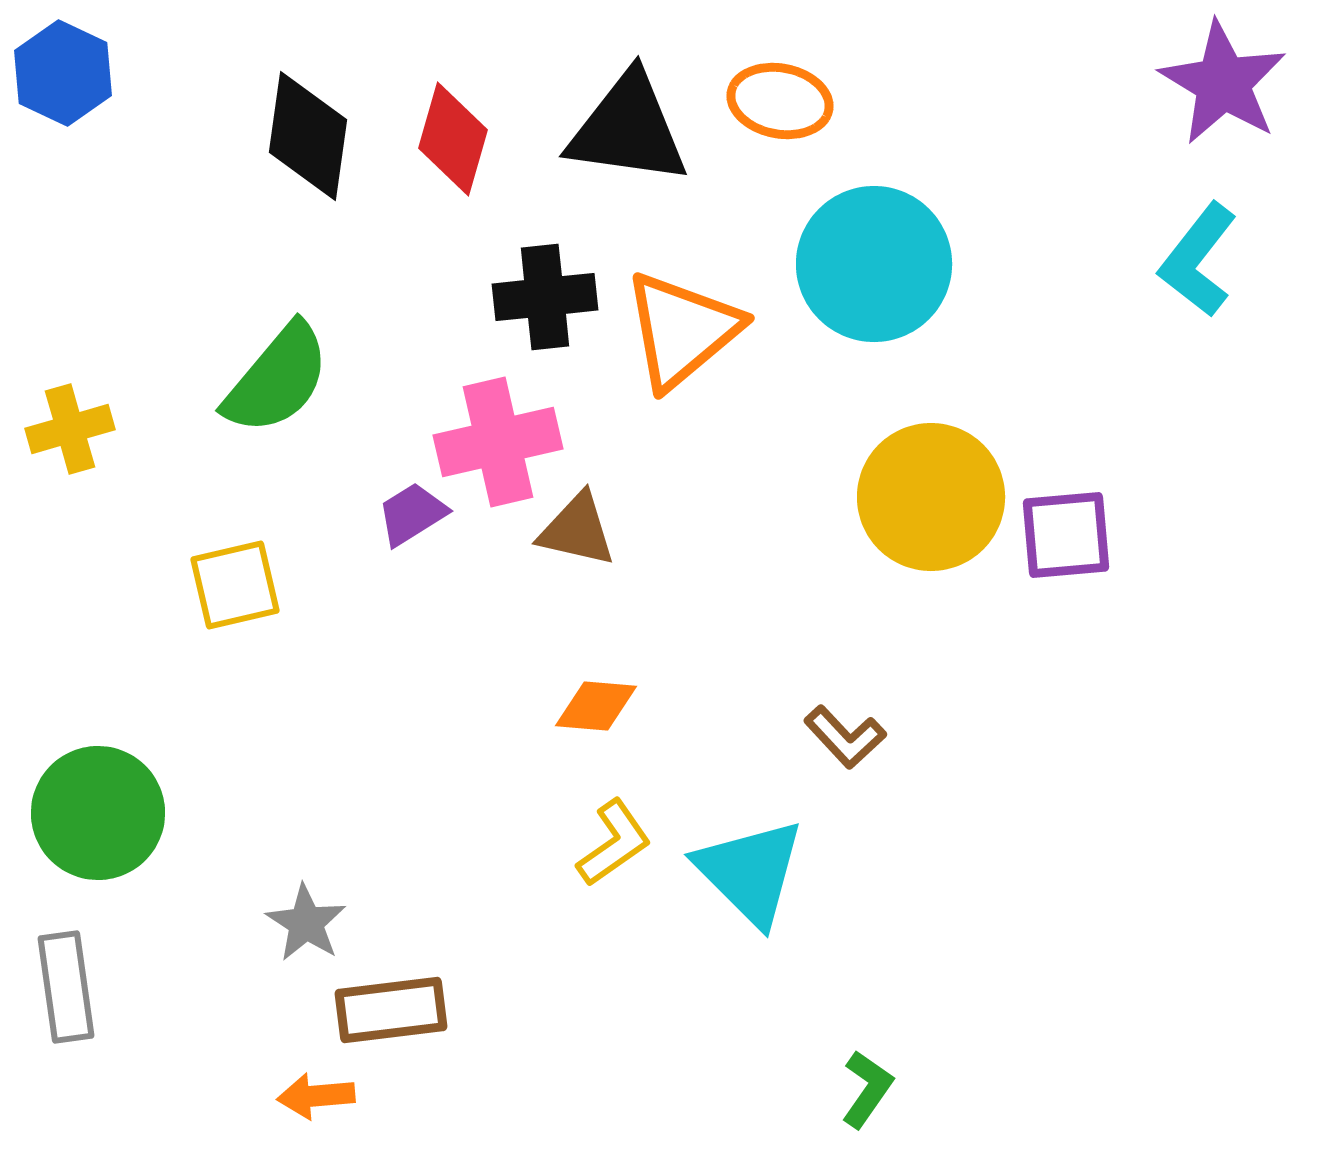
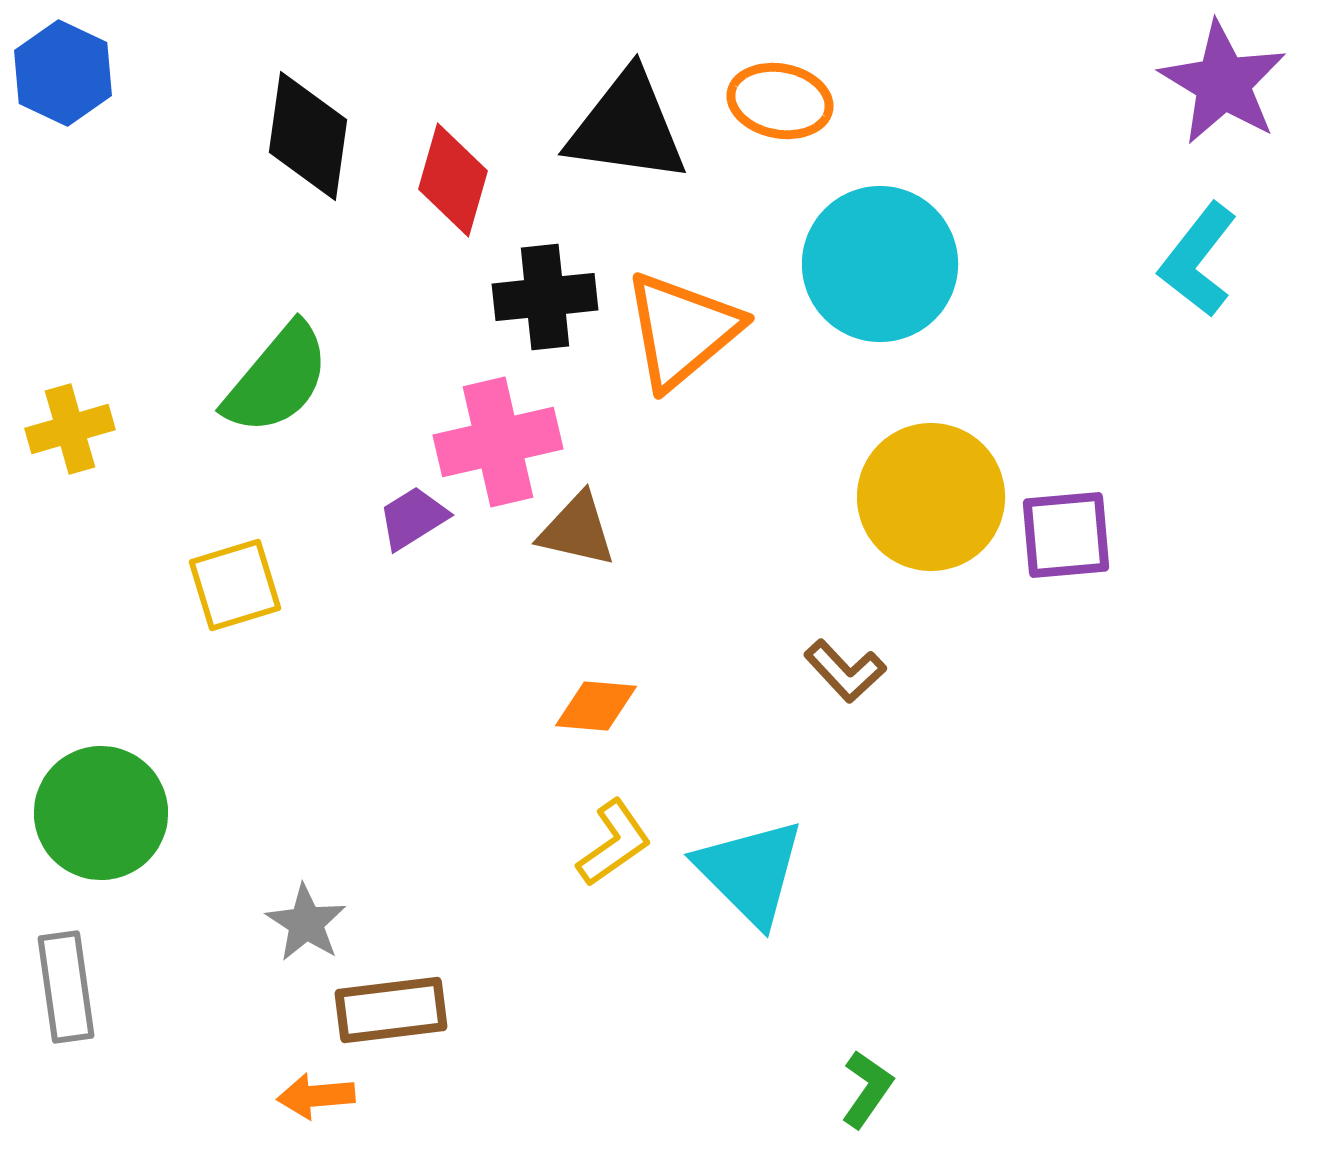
black triangle: moved 1 px left, 2 px up
red diamond: moved 41 px down
cyan circle: moved 6 px right
purple trapezoid: moved 1 px right, 4 px down
yellow square: rotated 4 degrees counterclockwise
brown L-shape: moved 66 px up
green circle: moved 3 px right
